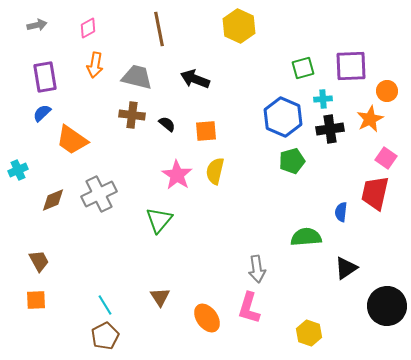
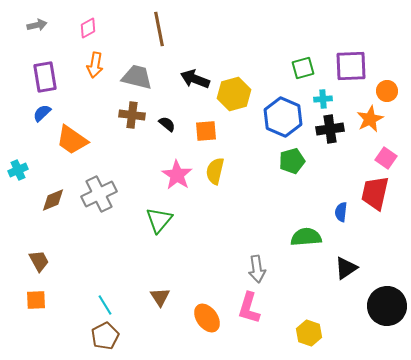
yellow hexagon at (239, 26): moved 5 px left, 68 px down; rotated 20 degrees clockwise
